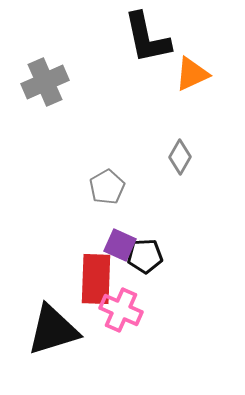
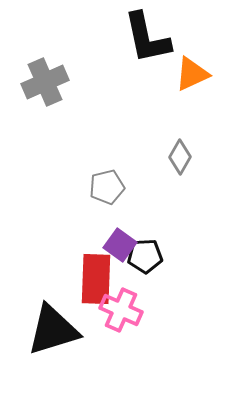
gray pentagon: rotated 16 degrees clockwise
purple square: rotated 12 degrees clockwise
